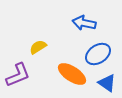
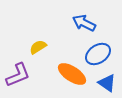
blue arrow: rotated 15 degrees clockwise
